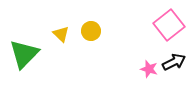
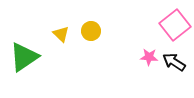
pink square: moved 6 px right
green triangle: moved 3 px down; rotated 12 degrees clockwise
black arrow: rotated 120 degrees counterclockwise
pink star: moved 12 px up; rotated 12 degrees counterclockwise
